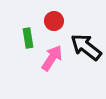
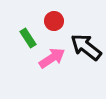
green rectangle: rotated 24 degrees counterclockwise
pink arrow: rotated 24 degrees clockwise
